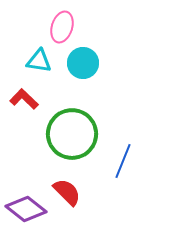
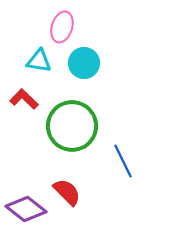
cyan circle: moved 1 px right
green circle: moved 8 px up
blue line: rotated 48 degrees counterclockwise
